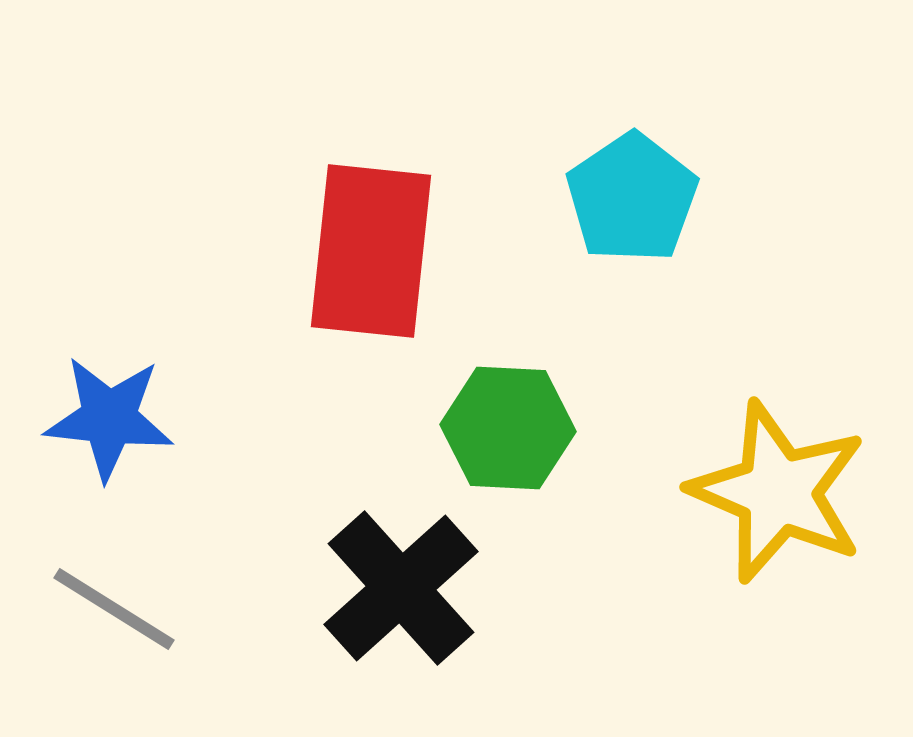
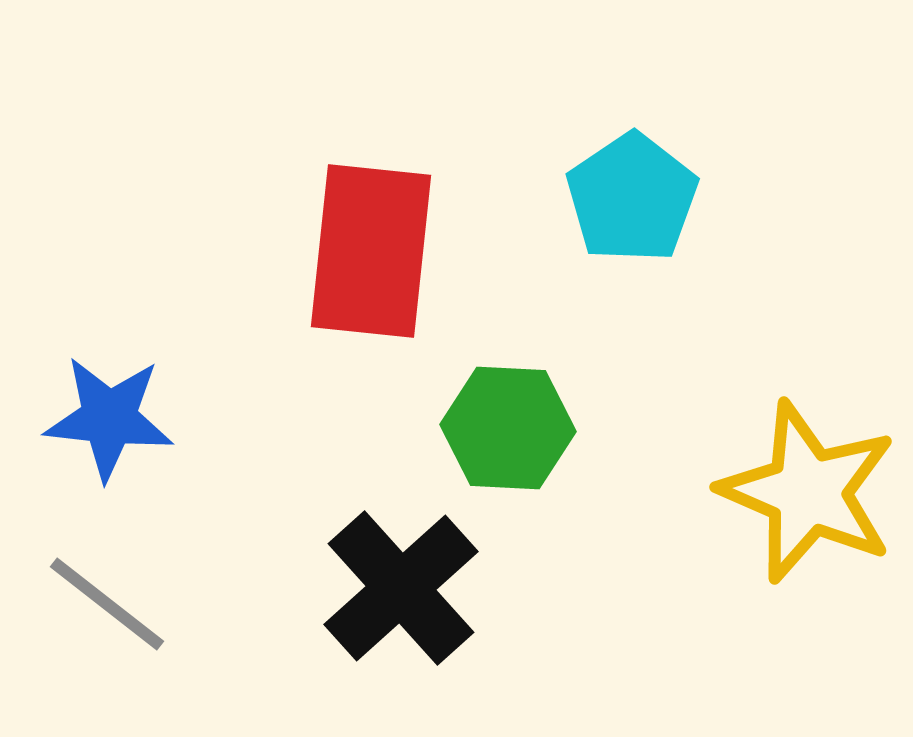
yellow star: moved 30 px right
gray line: moved 7 px left, 5 px up; rotated 6 degrees clockwise
